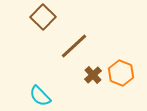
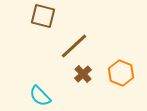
brown square: moved 1 px up; rotated 30 degrees counterclockwise
brown cross: moved 10 px left, 1 px up
